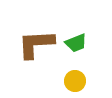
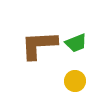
brown L-shape: moved 3 px right, 1 px down
